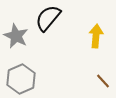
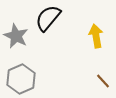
yellow arrow: rotated 15 degrees counterclockwise
